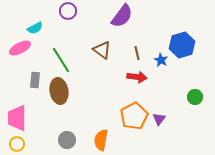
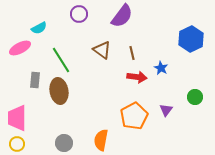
purple circle: moved 11 px right, 3 px down
cyan semicircle: moved 4 px right
blue hexagon: moved 9 px right, 6 px up; rotated 10 degrees counterclockwise
brown line: moved 5 px left
blue star: moved 8 px down
purple triangle: moved 7 px right, 9 px up
gray circle: moved 3 px left, 3 px down
